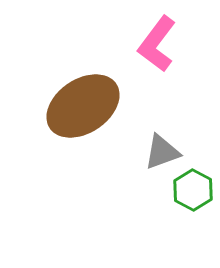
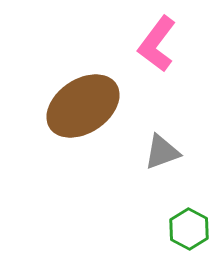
green hexagon: moved 4 px left, 39 px down
